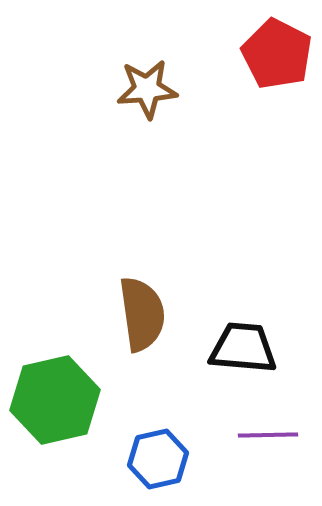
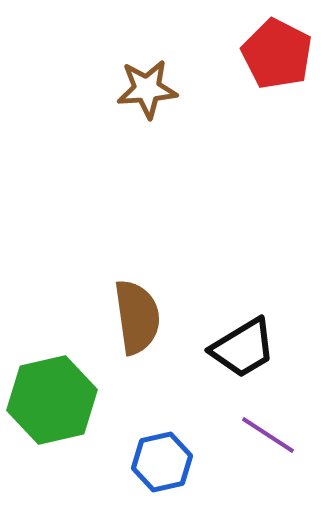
brown semicircle: moved 5 px left, 3 px down
black trapezoid: rotated 144 degrees clockwise
green hexagon: moved 3 px left
purple line: rotated 34 degrees clockwise
blue hexagon: moved 4 px right, 3 px down
